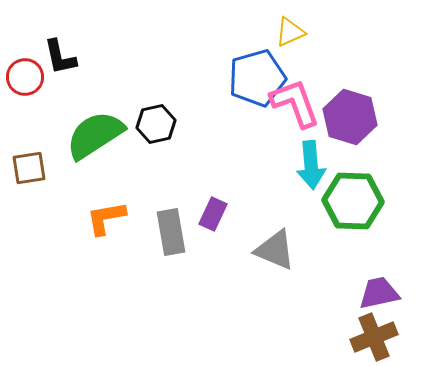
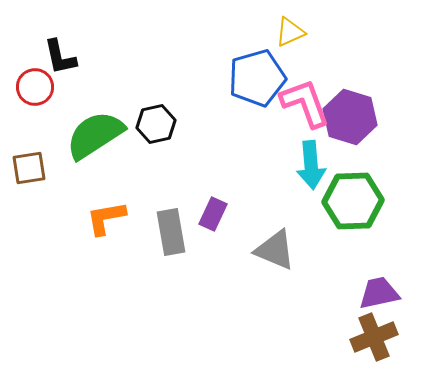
red circle: moved 10 px right, 10 px down
pink L-shape: moved 10 px right
green hexagon: rotated 4 degrees counterclockwise
